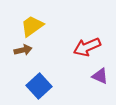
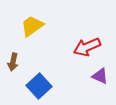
brown arrow: moved 10 px left, 12 px down; rotated 114 degrees clockwise
